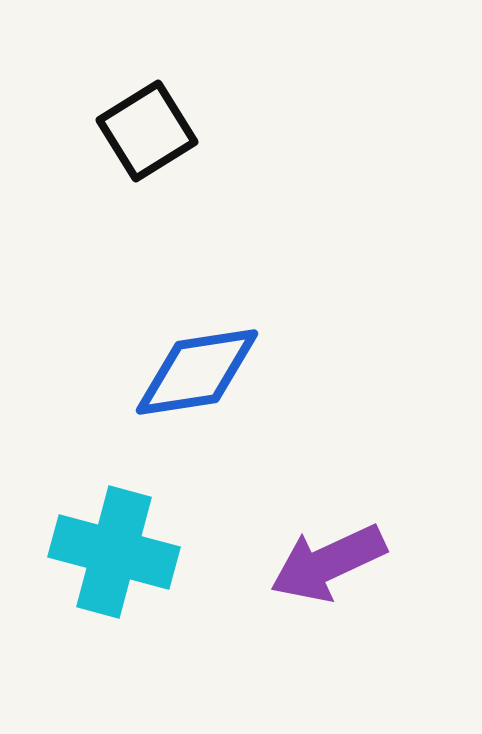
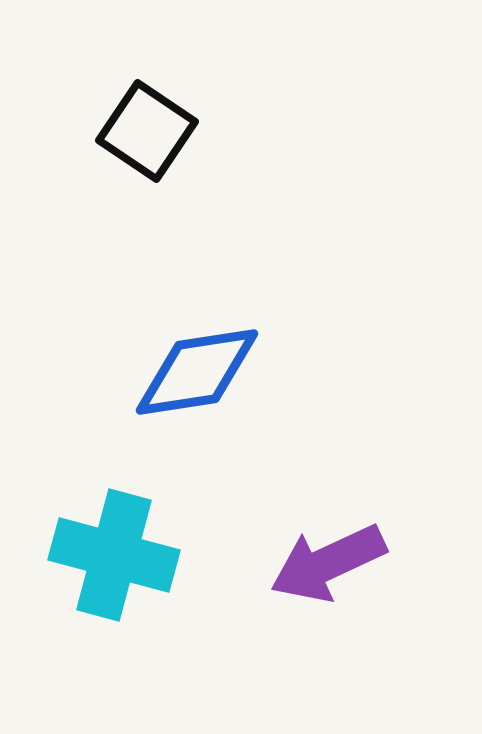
black square: rotated 24 degrees counterclockwise
cyan cross: moved 3 px down
